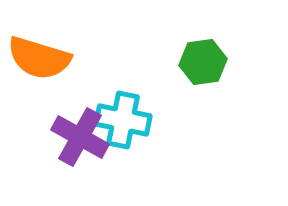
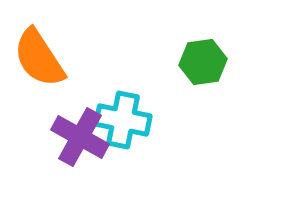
orange semicircle: rotated 40 degrees clockwise
